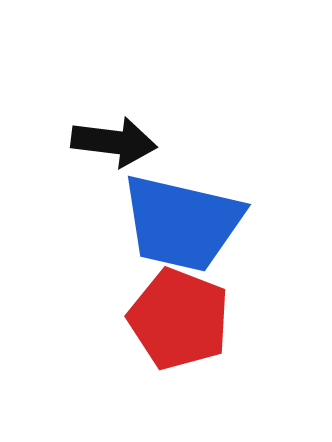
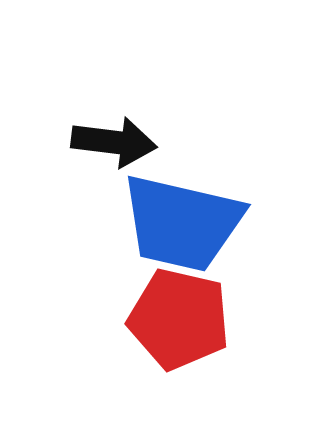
red pentagon: rotated 8 degrees counterclockwise
